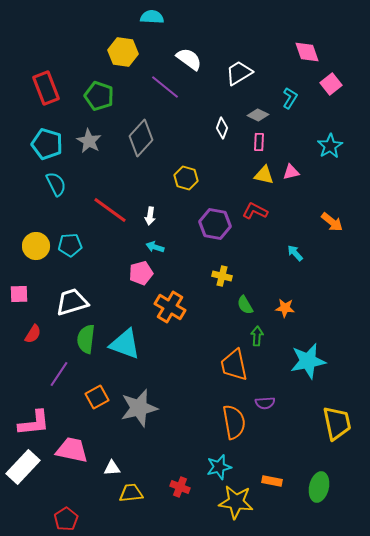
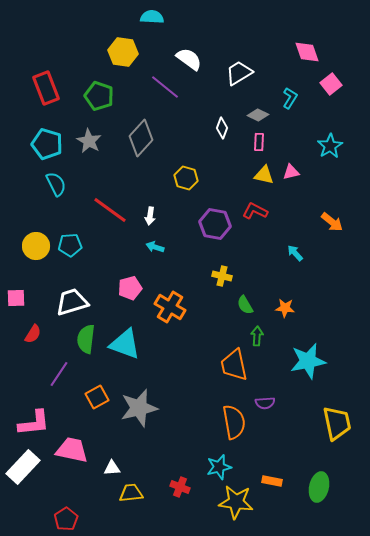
pink pentagon at (141, 273): moved 11 px left, 15 px down
pink square at (19, 294): moved 3 px left, 4 px down
